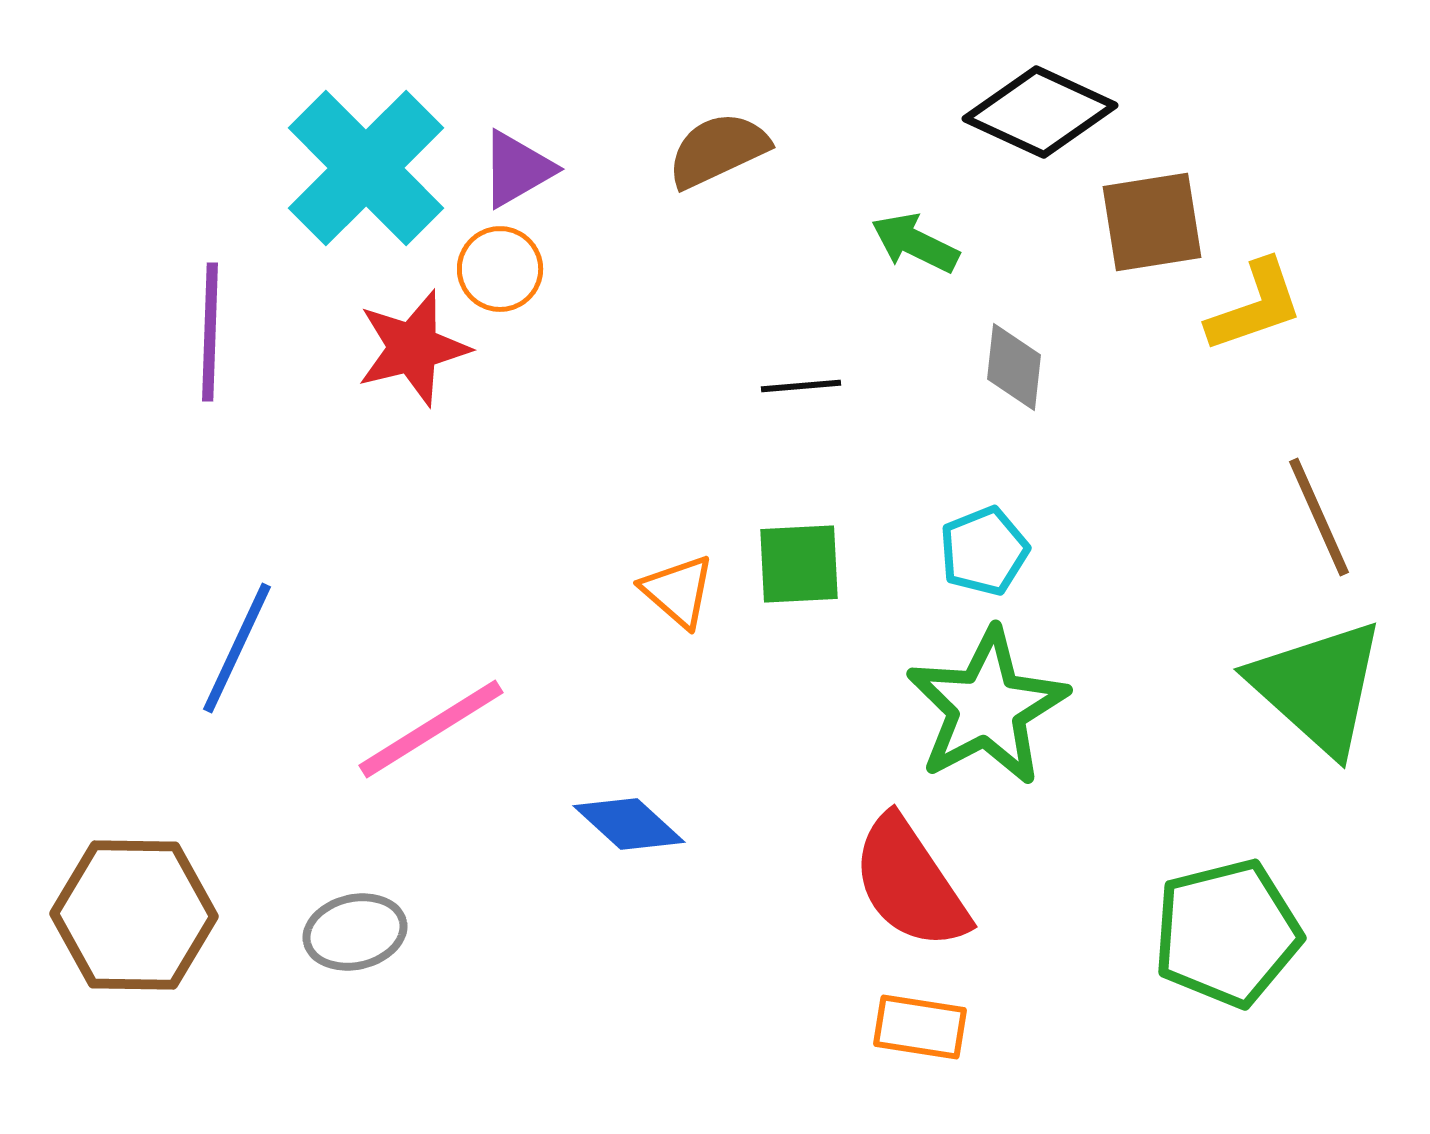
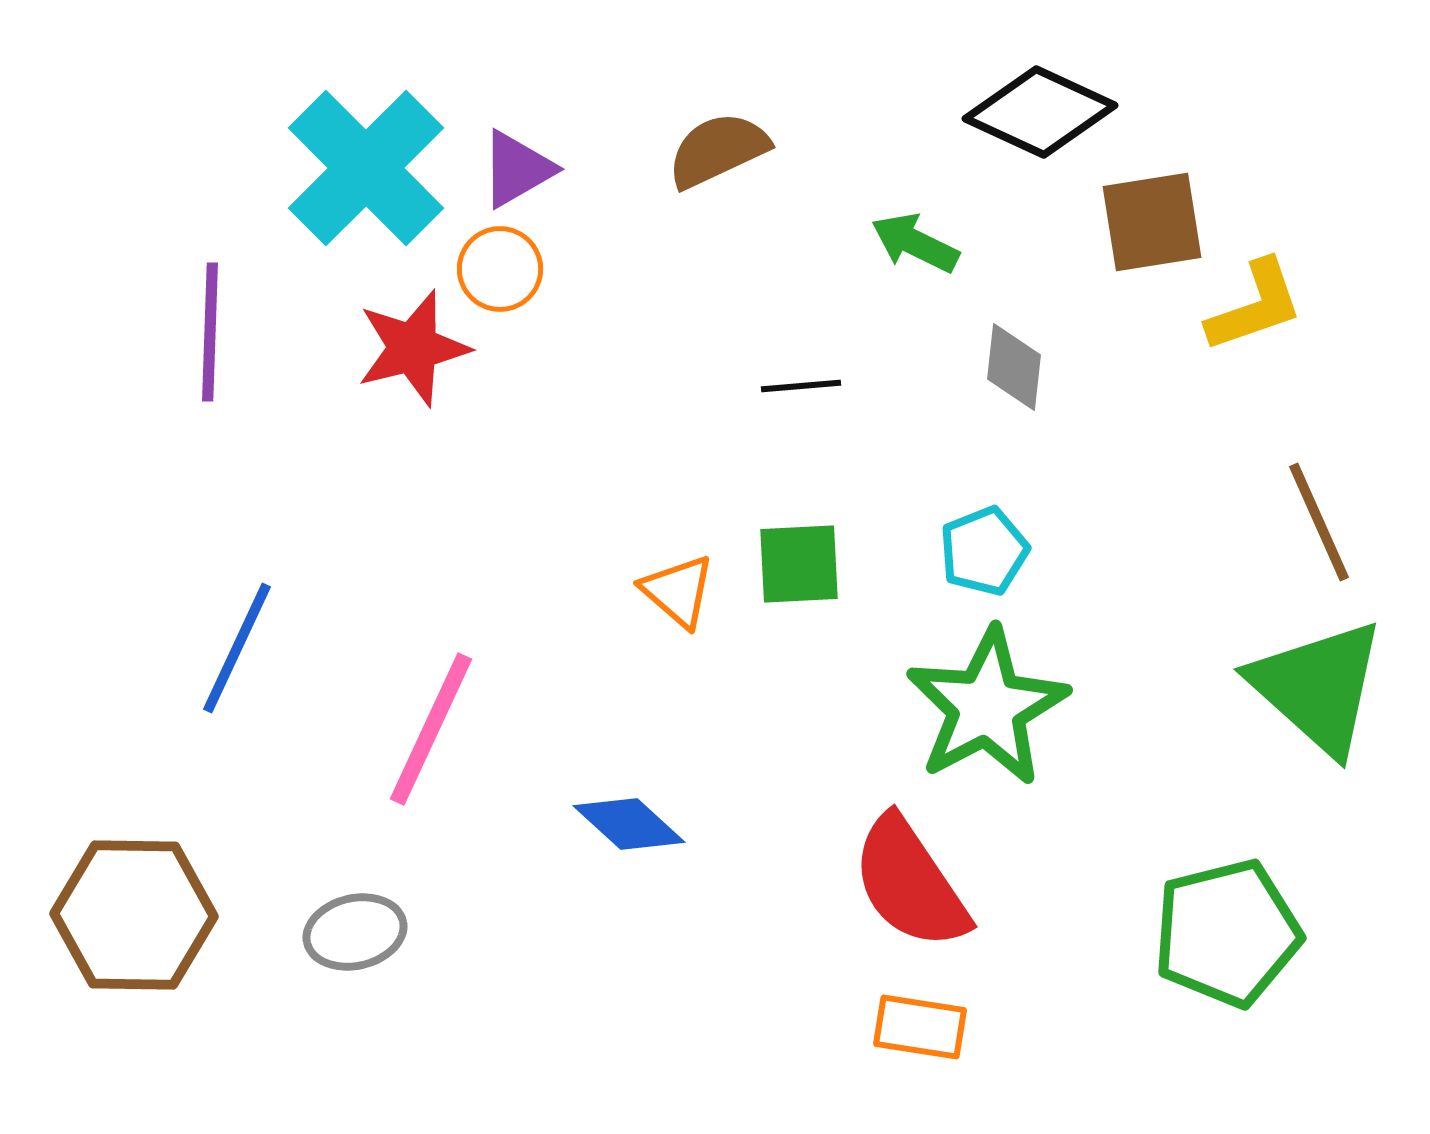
brown line: moved 5 px down
pink line: rotated 33 degrees counterclockwise
